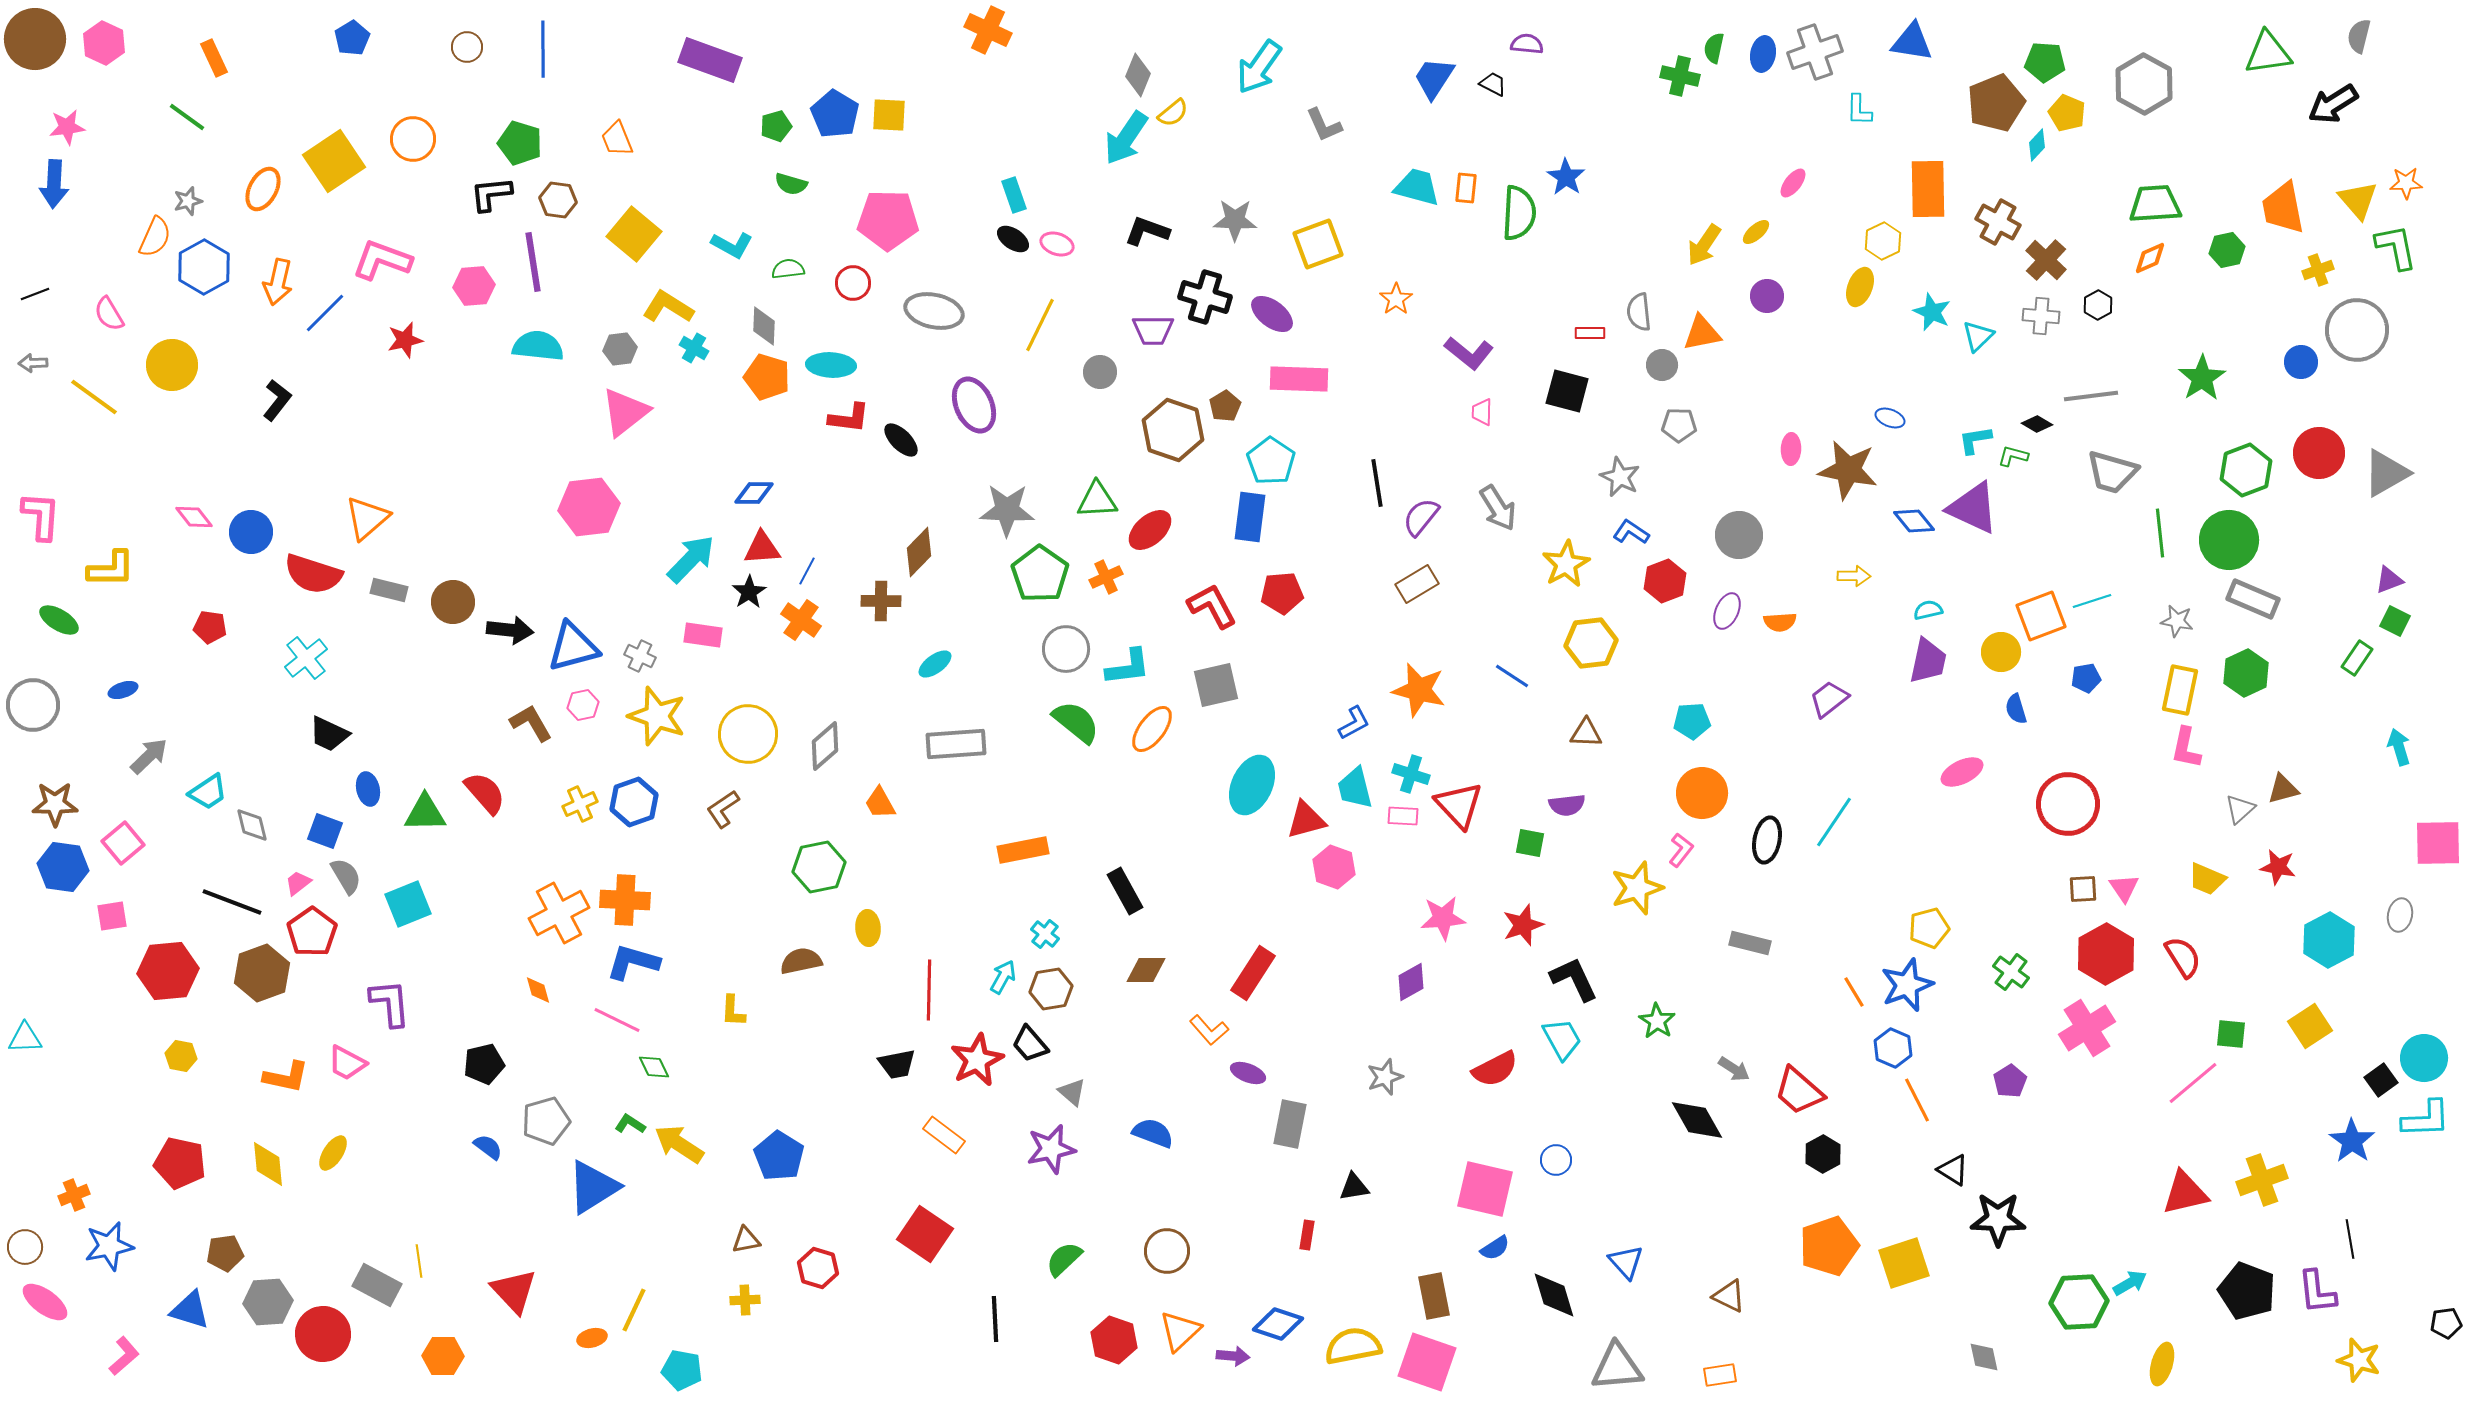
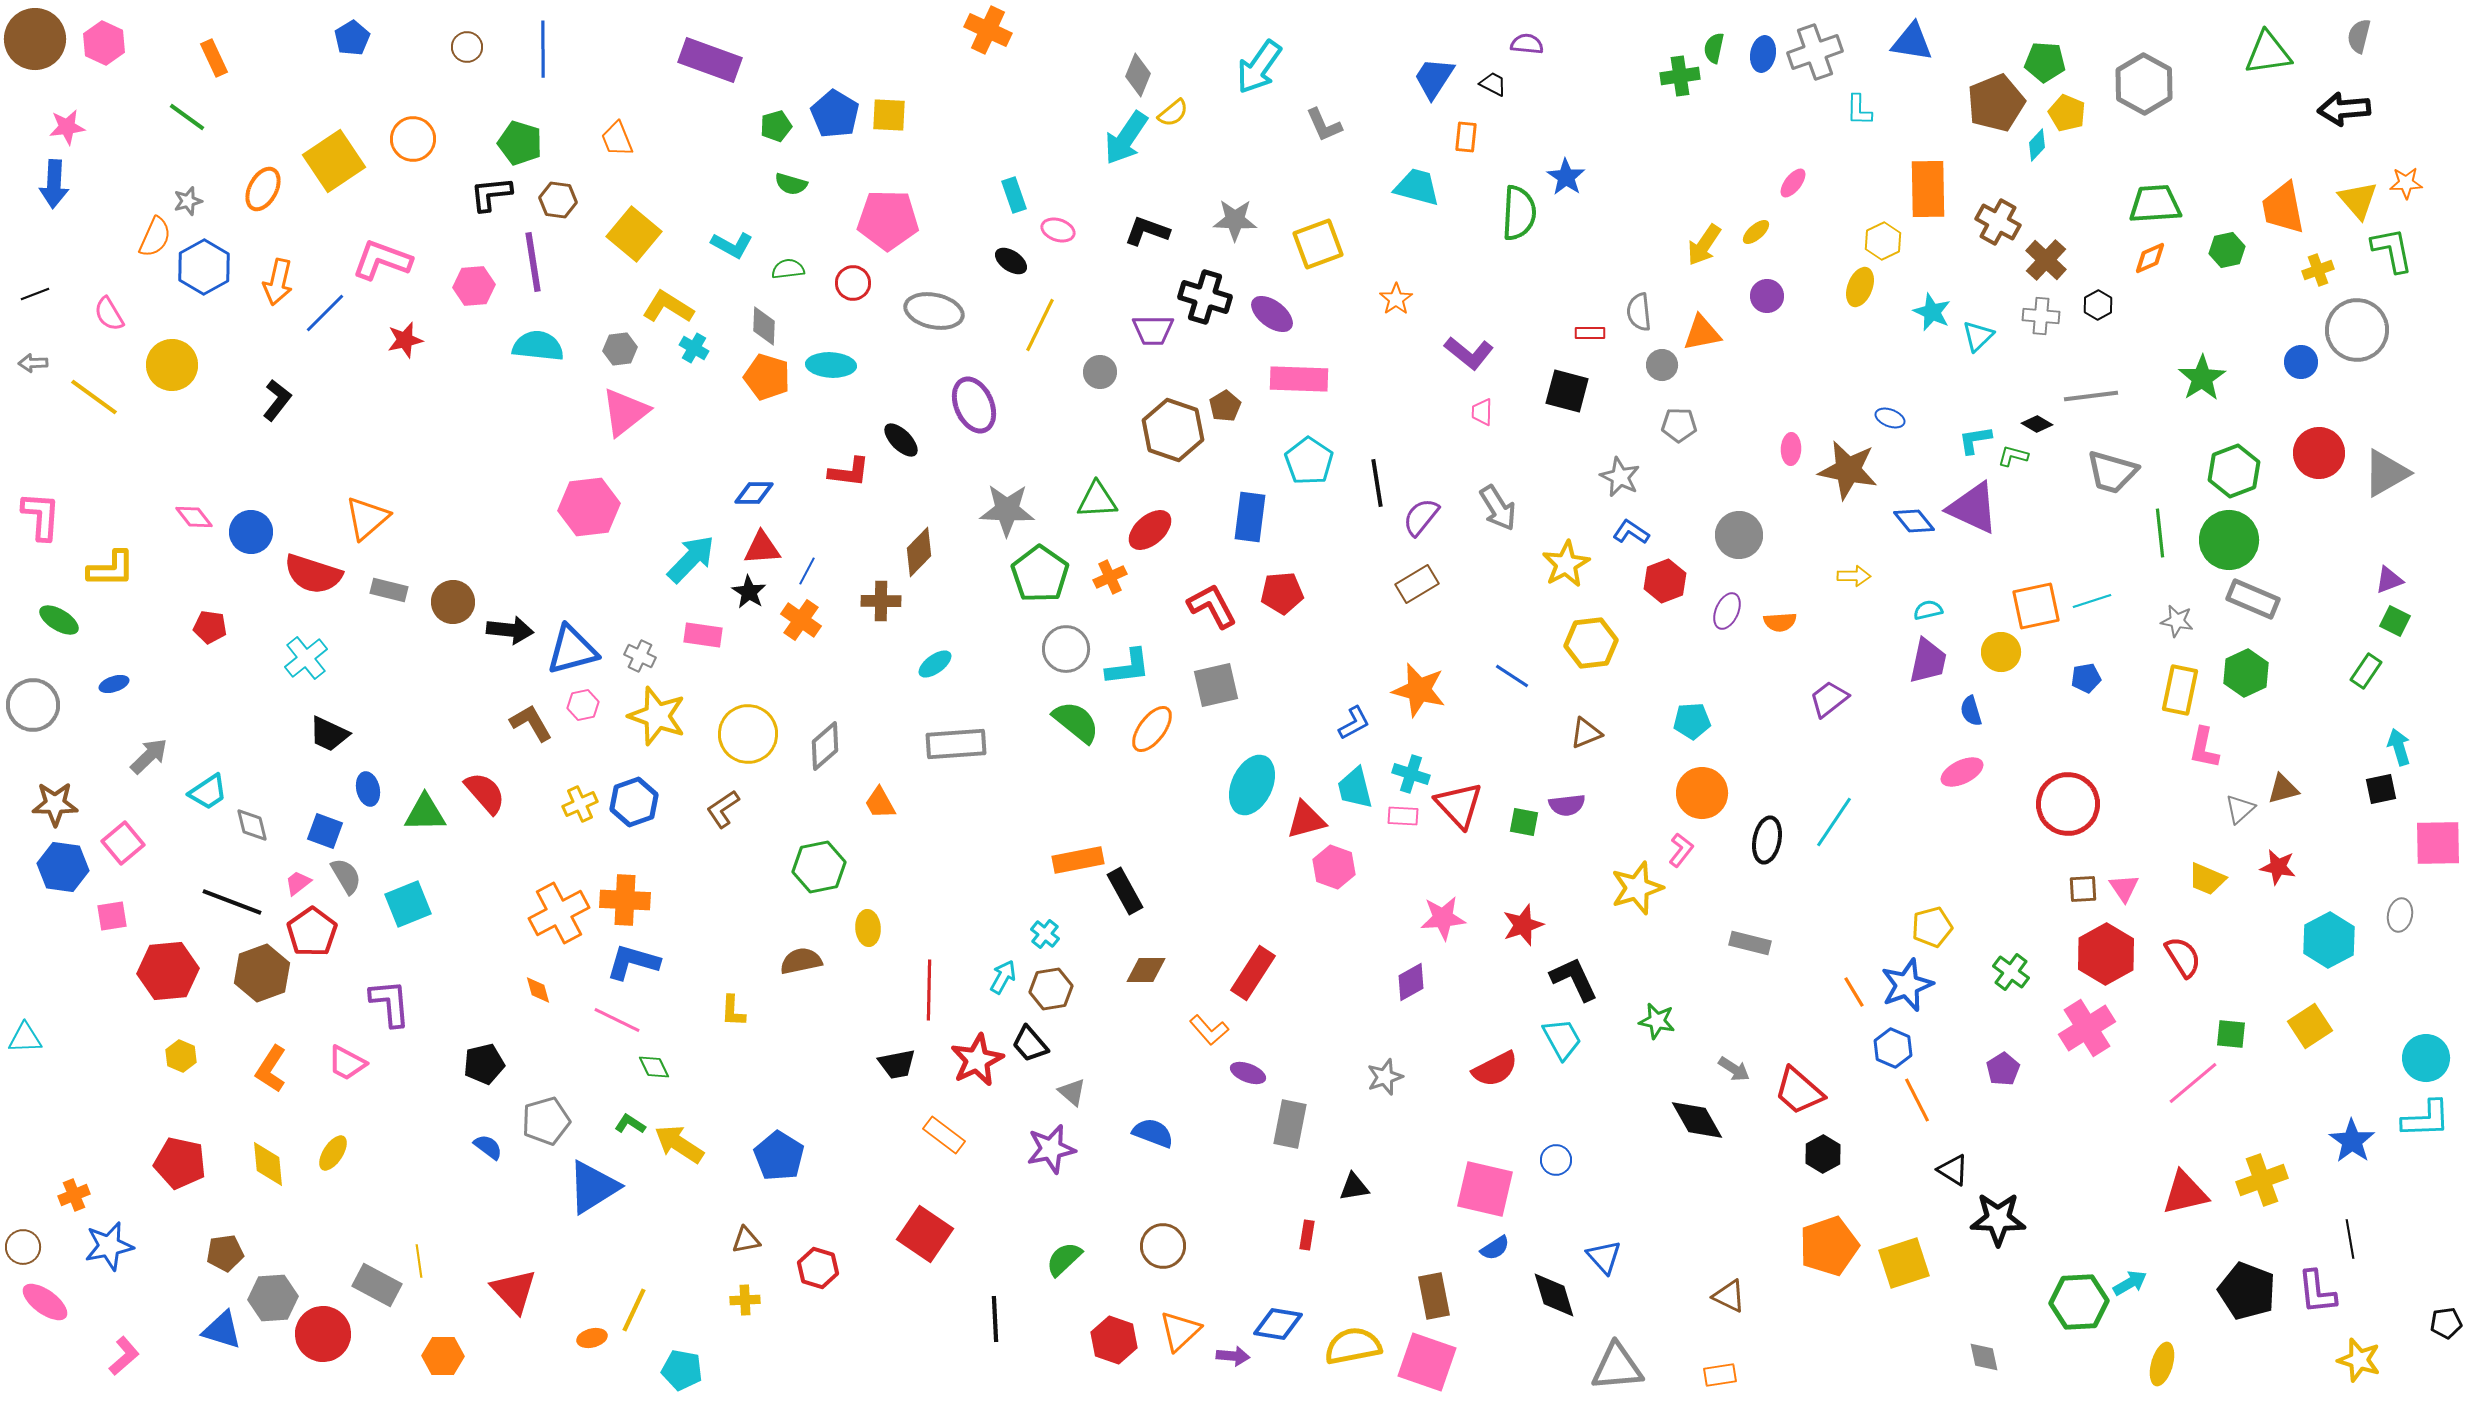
green cross at (1680, 76): rotated 21 degrees counterclockwise
black arrow at (2333, 104): moved 11 px right, 5 px down; rotated 27 degrees clockwise
orange rectangle at (1466, 188): moved 51 px up
black ellipse at (1013, 239): moved 2 px left, 22 px down
pink ellipse at (1057, 244): moved 1 px right, 14 px up
green L-shape at (2396, 247): moved 4 px left, 3 px down
red L-shape at (849, 418): moved 54 px down
cyan pentagon at (1271, 461): moved 38 px right
green hexagon at (2246, 470): moved 12 px left, 1 px down
orange cross at (1106, 577): moved 4 px right
black star at (749, 592): rotated 8 degrees counterclockwise
orange square at (2041, 616): moved 5 px left, 10 px up; rotated 9 degrees clockwise
blue triangle at (573, 647): moved 1 px left, 3 px down
green rectangle at (2357, 658): moved 9 px right, 13 px down
blue ellipse at (123, 690): moved 9 px left, 6 px up
blue semicircle at (2016, 709): moved 45 px left, 2 px down
brown triangle at (1586, 733): rotated 24 degrees counterclockwise
pink L-shape at (2186, 748): moved 18 px right
green square at (1530, 843): moved 6 px left, 21 px up
orange rectangle at (1023, 850): moved 55 px right, 10 px down
yellow pentagon at (1929, 928): moved 3 px right, 1 px up
green star at (1657, 1021): rotated 21 degrees counterclockwise
yellow hexagon at (181, 1056): rotated 12 degrees clockwise
cyan circle at (2424, 1058): moved 2 px right
orange L-shape at (286, 1077): moved 15 px left, 8 px up; rotated 111 degrees clockwise
black square at (2381, 1080): moved 291 px up; rotated 24 degrees clockwise
purple pentagon at (2010, 1081): moved 7 px left, 12 px up
brown circle at (25, 1247): moved 2 px left
brown circle at (1167, 1251): moved 4 px left, 5 px up
blue triangle at (1626, 1262): moved 22 px left, 5 px up
gray hexagon at (268, 1302): moved 5 px right, 4 px up
blue triangle at (190, 1310): moved 32 px right, 20 px down
blue diamond at (1278, 1324): rotated 9 degrees counterclockwise
